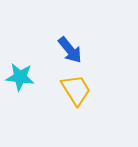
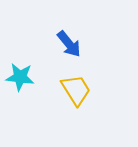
blue arrow: moved 1 px left, 6 px up
